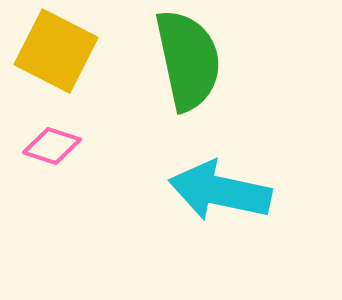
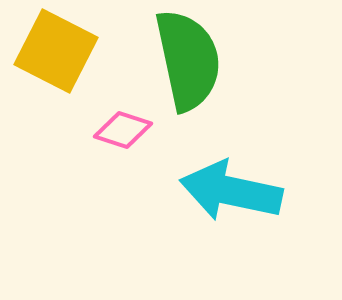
pink diamond: moved 71 px right, 16 px up
cyan arrow: moved 11 px right
